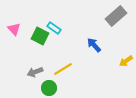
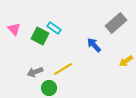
gray rectangle: moved 7 px down
